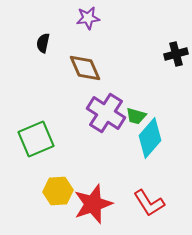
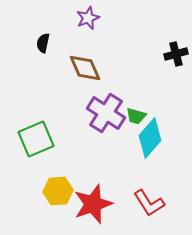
purple star: rotated 15 degrees counterclockwise
